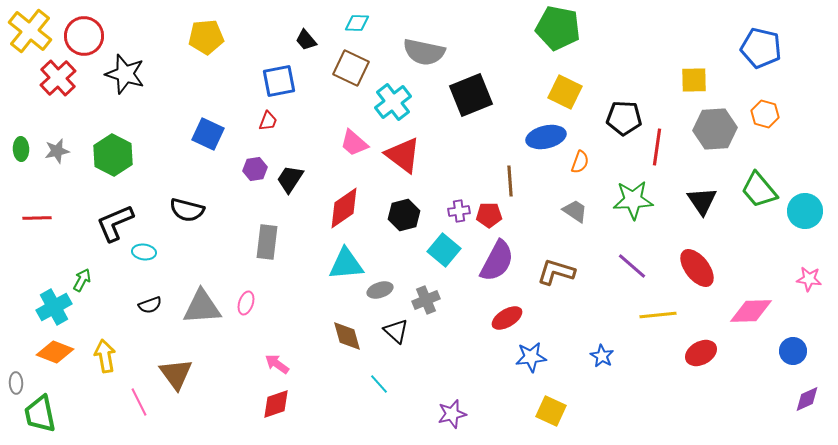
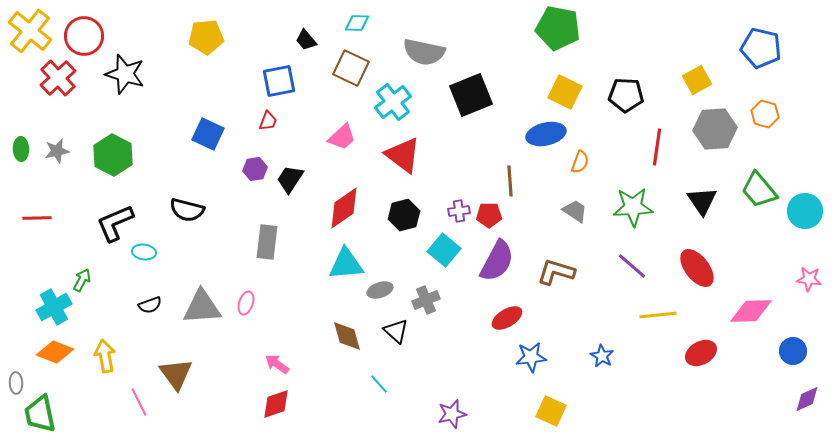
yellow square at (694, 80): moved 3 px right; rotated 28 degrees counterclockwise
black pentagon at (624, 118): moved 2 px right, 23 px up
blue ellipse at (546, 137): moved 3 px up
pink trapezoid at (354, 143): moved 12 px left, 6 px up; rotated 84 degrees counterclockwise
green star at (633, 200): moved 7 px down
